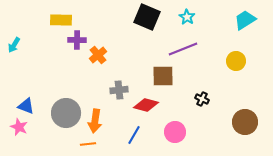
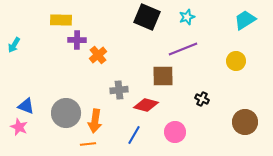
cyan star: rotated 21 degrees clockwise
